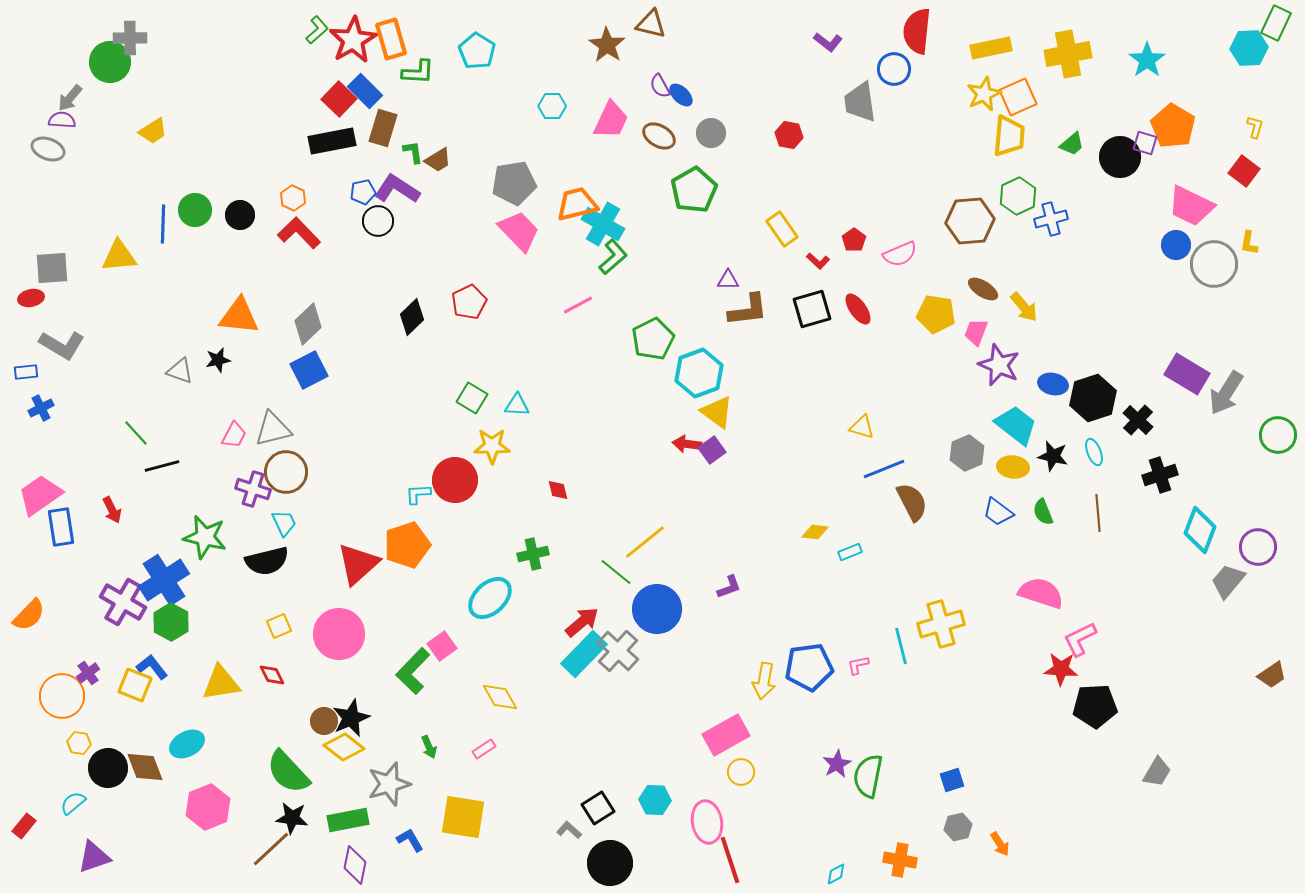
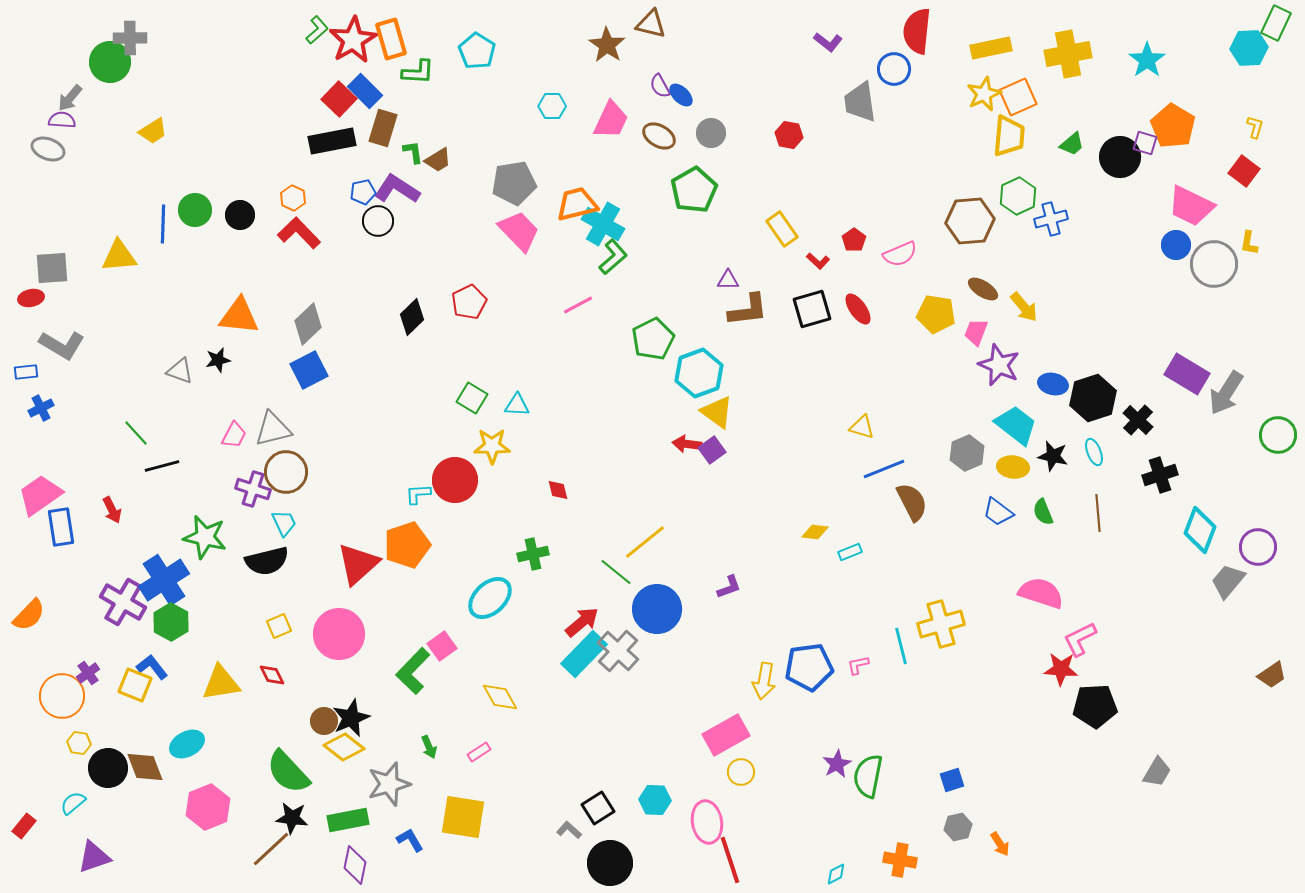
pink rectangle at (484, 749): moved 5 px left, 3 px down
